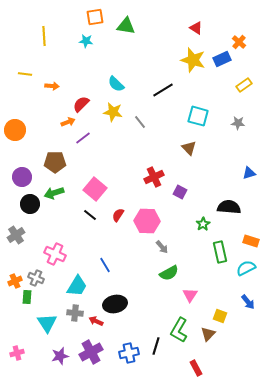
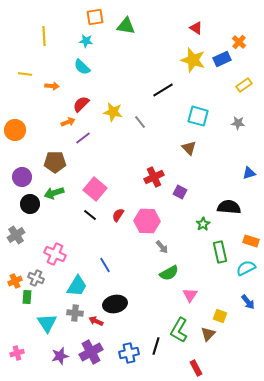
cyan semicircle at (116, 84): moved 34 px left, 17 px up
